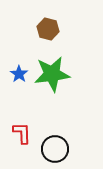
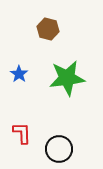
green star: moved 15 px right, 4 px down
black circle: moved 4 px right
